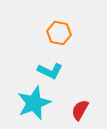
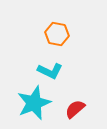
orange hexagon: moved 2 px left, 1 px down
red semicircle: moved 5 px left, 1 px up; rotated 20 degrees clockwise
